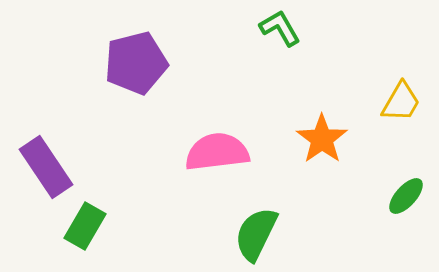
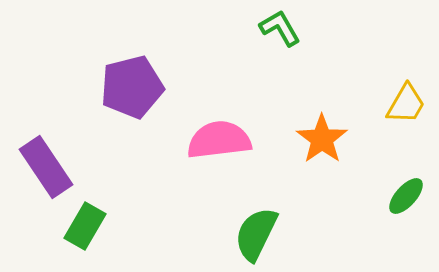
purple pentagon: moved 4 px left, 24 px down
yellow trapezoid: moved 5 px right, 2 px down
pink semicircle: moved 2 px right, 12 px up
